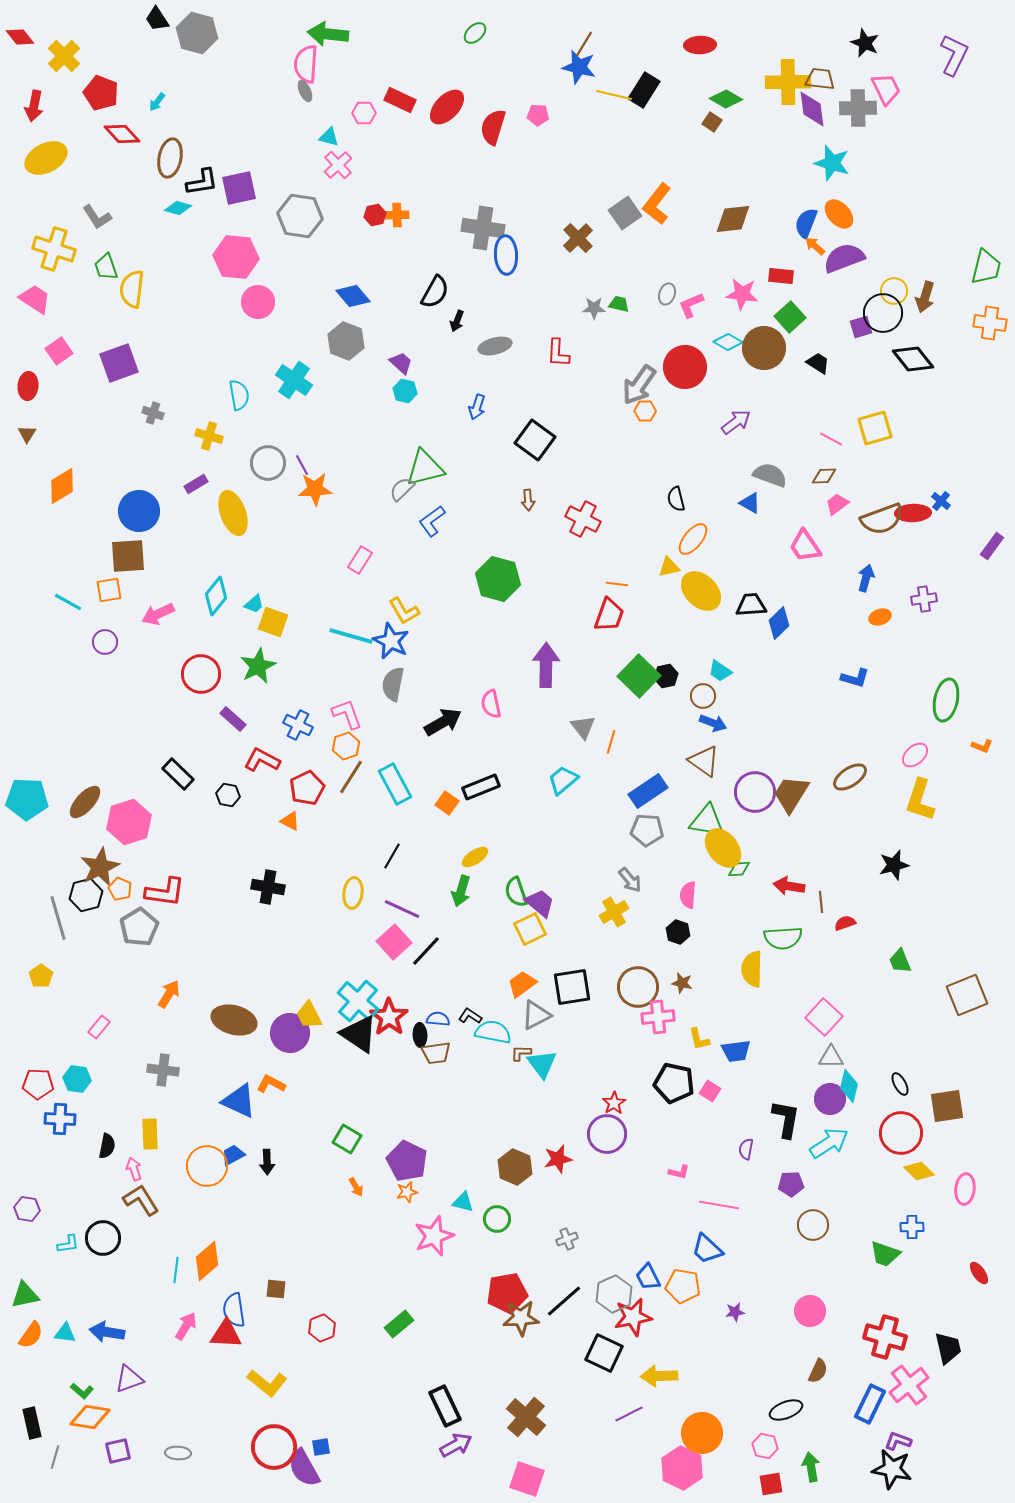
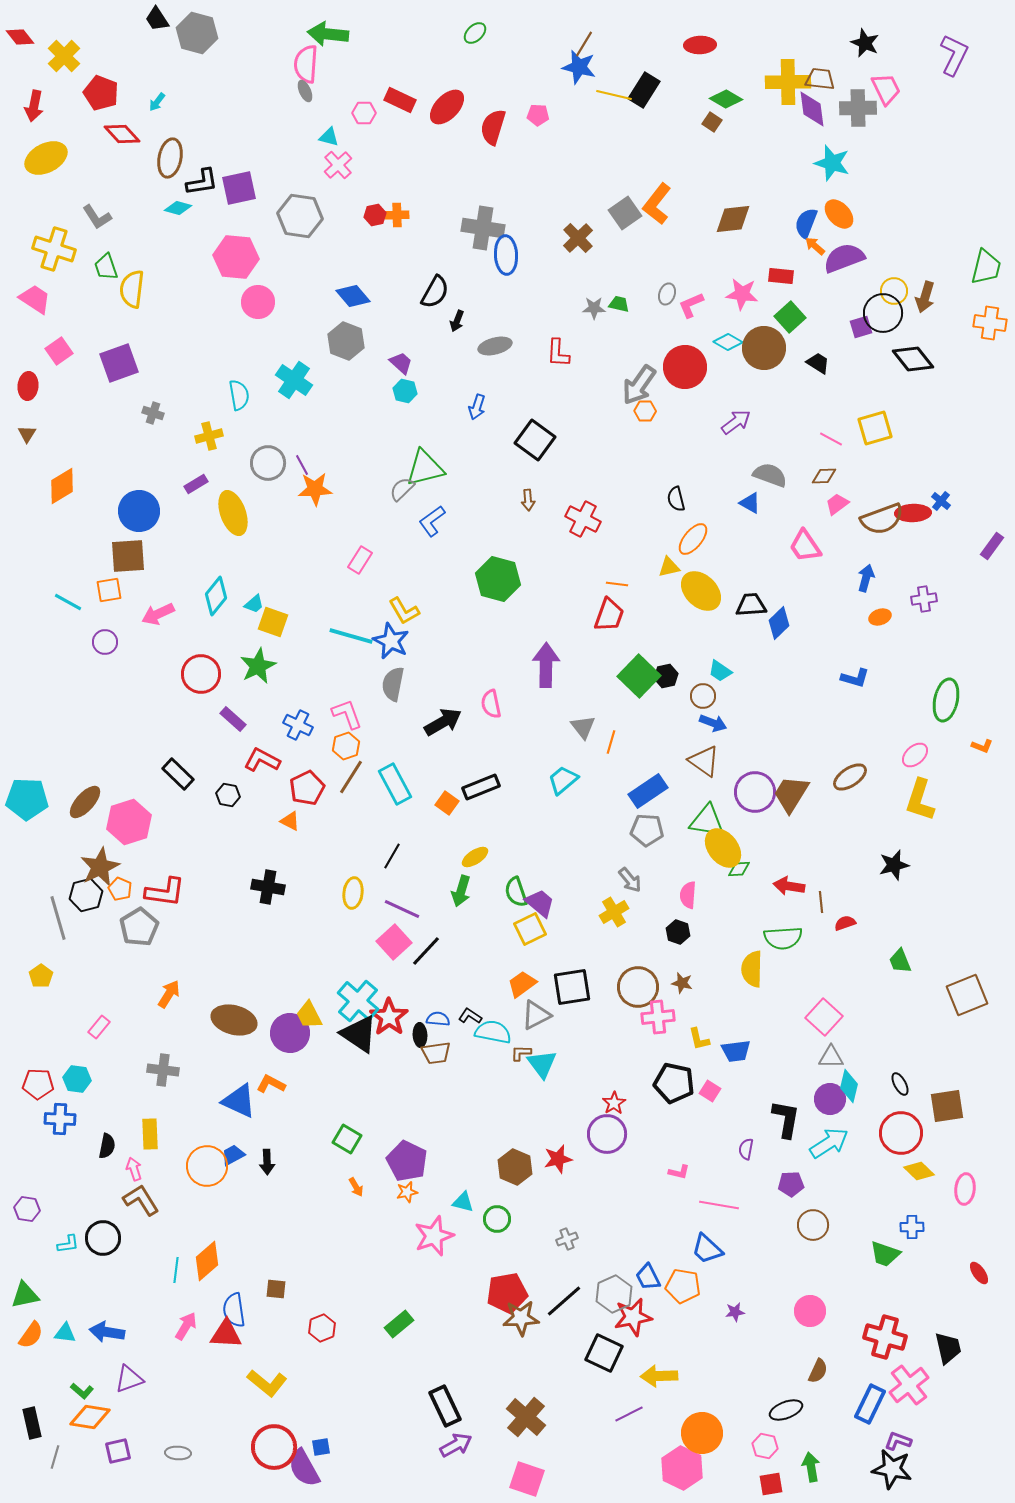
yellow cross at (209, 436): rotated 32 degrees counterclockwise
